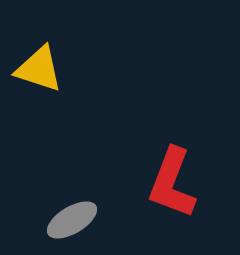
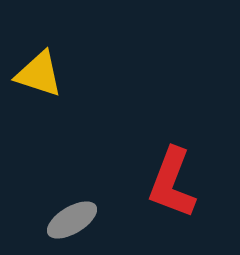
yellow triangle: moved 5 px down
